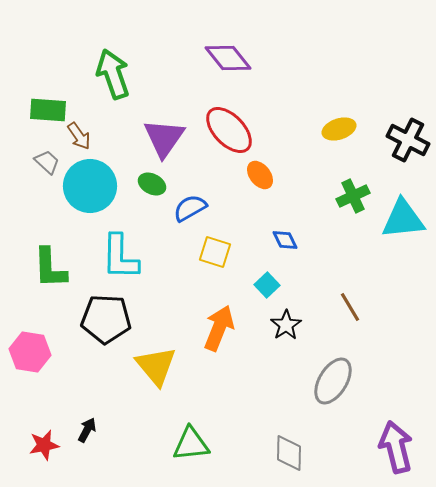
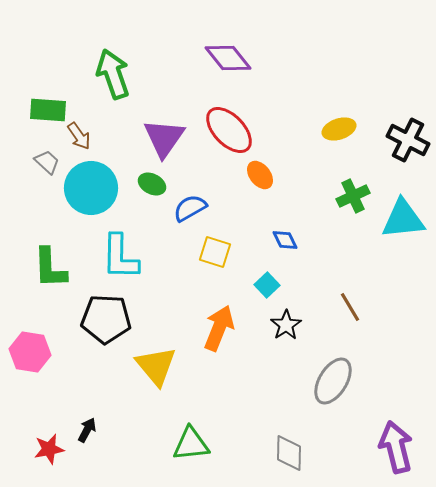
cyan circle: moved 1 px right, 2 px down
red star: moved 5 px right, 4 px down
